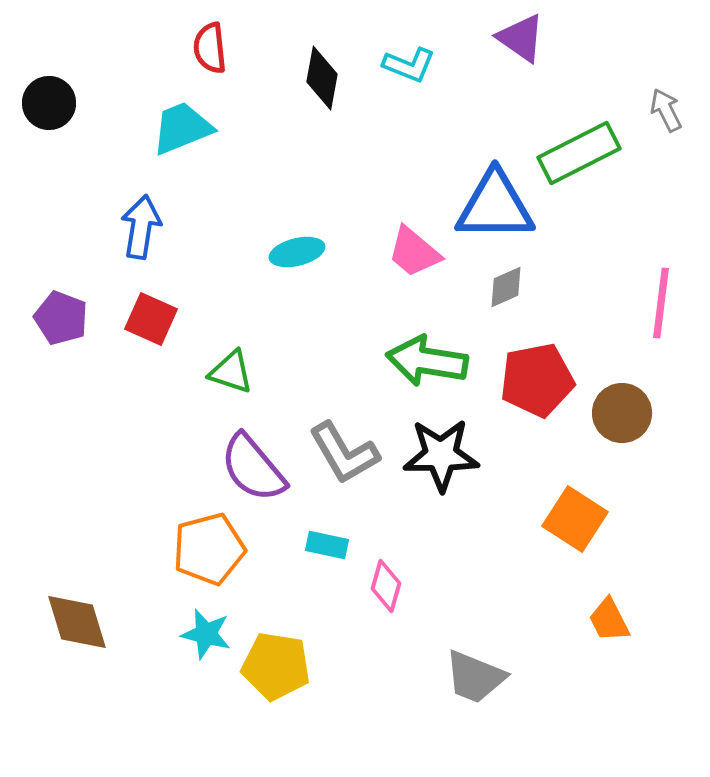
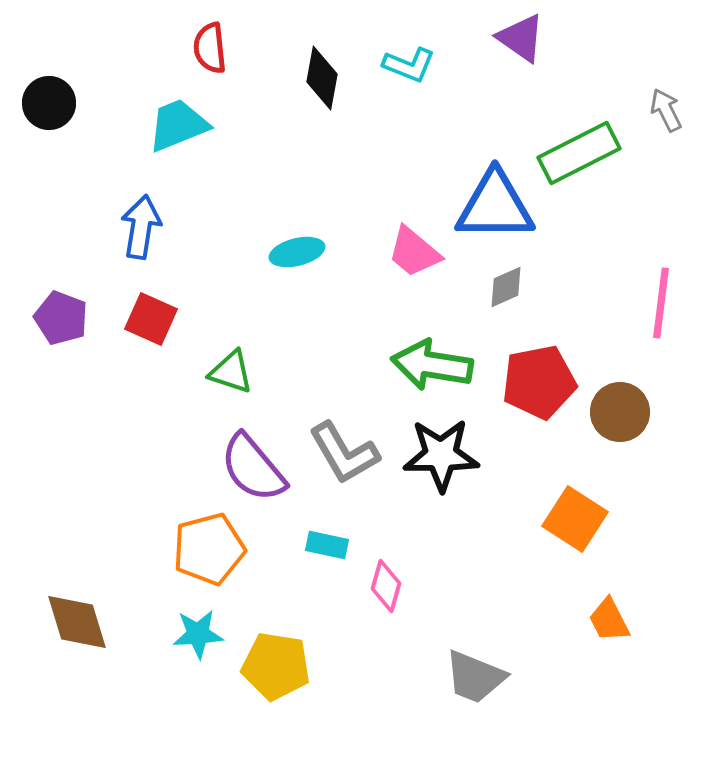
cyan trapezoid: moved 4 px left, 3 px up
green arrow: moved 5 px right, 4 px down
red pentagon: moved 2 px right, 2 px down
brown circle: moved 2 px left, 1 px up
cyan star: moved 8 px left; rotated 18 degrees counterclockwise
